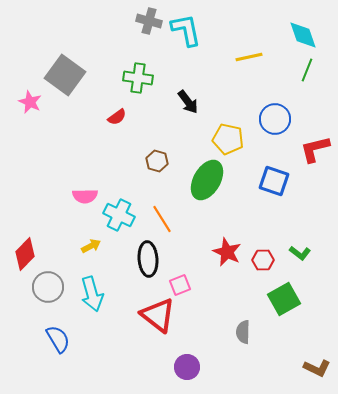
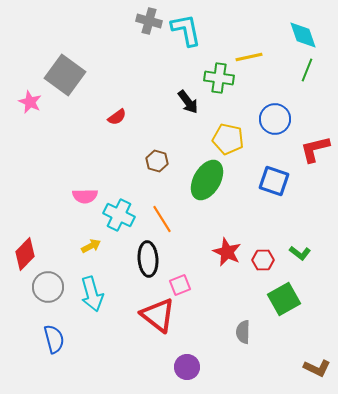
green cross: moved 81 px right
blue semicircle: moved 4 px left; rotated 16 degrees clockwise
